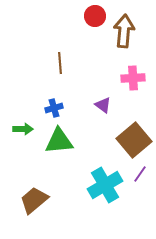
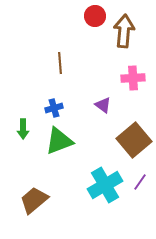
green arrow: rotated 90 degrees clockwise
green triangle: rotated 16 degrees counterclockwise
purple line: moved 8 px down
